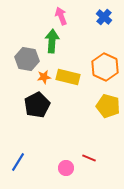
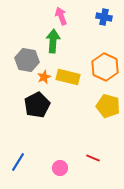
blue cross: rotated 28 degrees counterclockwise
green arrow: moved 1 px right
gray hexagon: moved 1 px down
orange star: rotated 16 degrees counterclockwise
red line: moved 4 px right
pink circle: moved 6 px left
